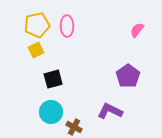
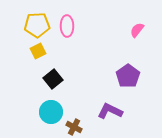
yellow pentagon: rotated 10 degrees clockwise
yellow square: moved 2 px right, 1 px down
black square: rotated 24 degrees counterclockwise
